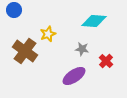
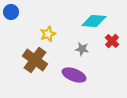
blue circle: moved 3 px left, 2 px down
brown cross: moved 10 px right, 9 px down
red cross: moved 6 px right, 20 px up
purple ellipse: moved 1 px up; rotated 55 degrees clockwise
